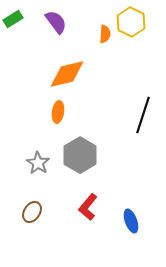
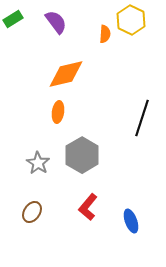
yellow hexagon: moved 2 px up
orange diamond: moved 1 px left
black line: moved 1 px left, 3 px down
gray hexagon: moved 2 px right
